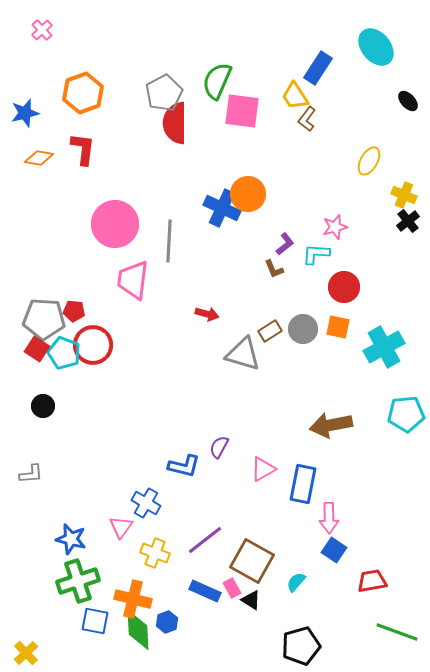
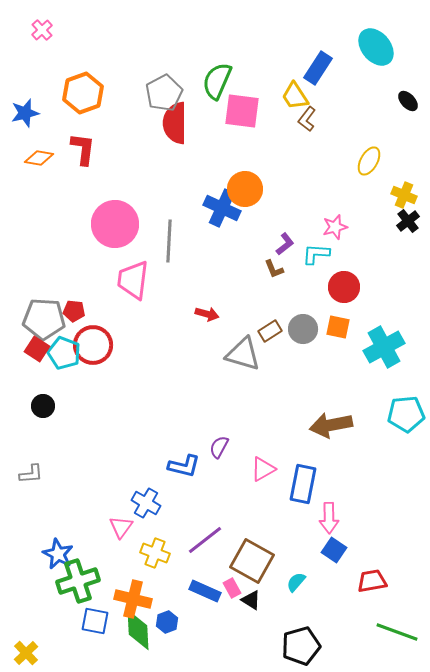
orange circle at (248, 194): moved 3 px left, 5 px up
blue star at (71, 539): moved 13 px left, 15 px down; rotated 12 degrees clockwise
